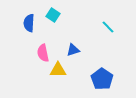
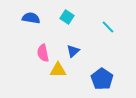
cyan square: moved 14 px right, 2 px down
blue semicircle: moved 2 px right, 5 px up; rotated 96 degrees clockwise
blue triangle: moved 1 px down; rotated 24 degrees counterclockwise
